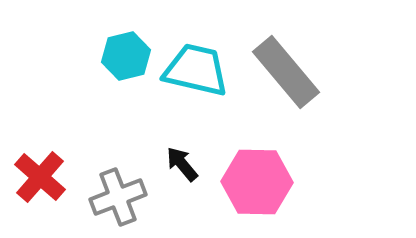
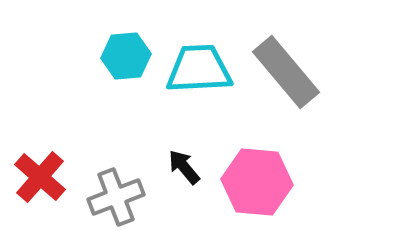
cyan hexagon: rotated 9 degrees clockwise
cyan trapezoid: moved 3 px right, 1 px up; rotated 16 degrees counterclockwise
black arrow: moved 2 px right, 3 px down
pink hexagon: rotated 4 degrees clockwise
gray cross: moved 2 px left
